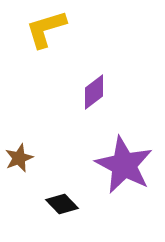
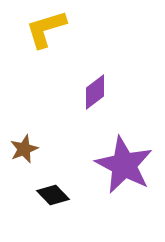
purple diamond: moved 1 px right
brown star: moved 5 px right, 9 px up
black diamond: moved 9 px left, 9 px up
